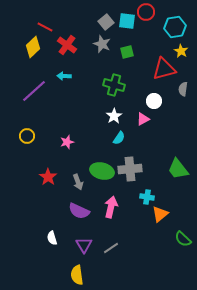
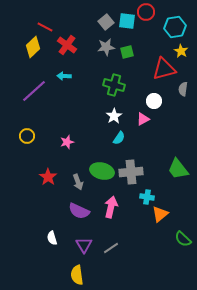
gray star: moved 4 px right, 3 px down; rotated 30 degrees counterclockwise
gray cross: moved 1 px right, 3 px down
